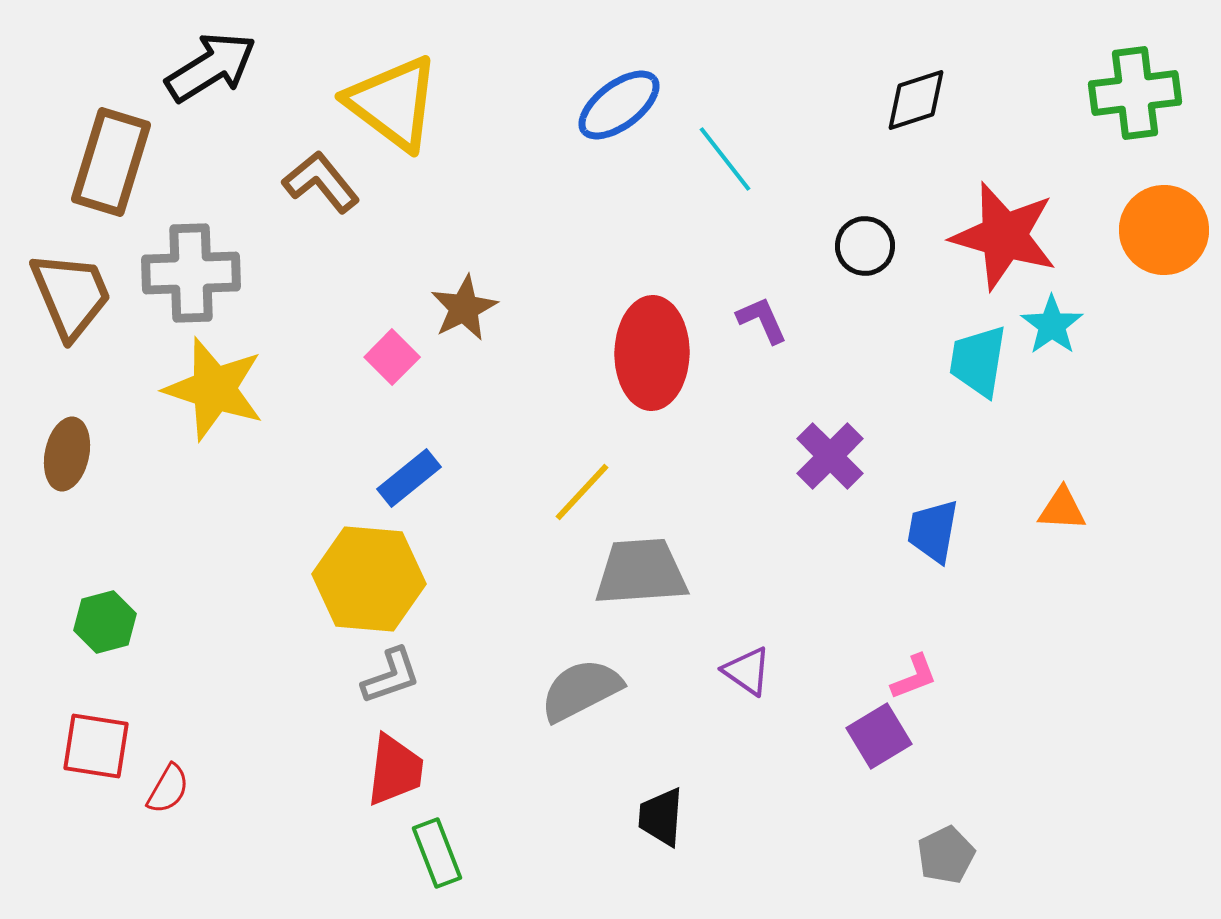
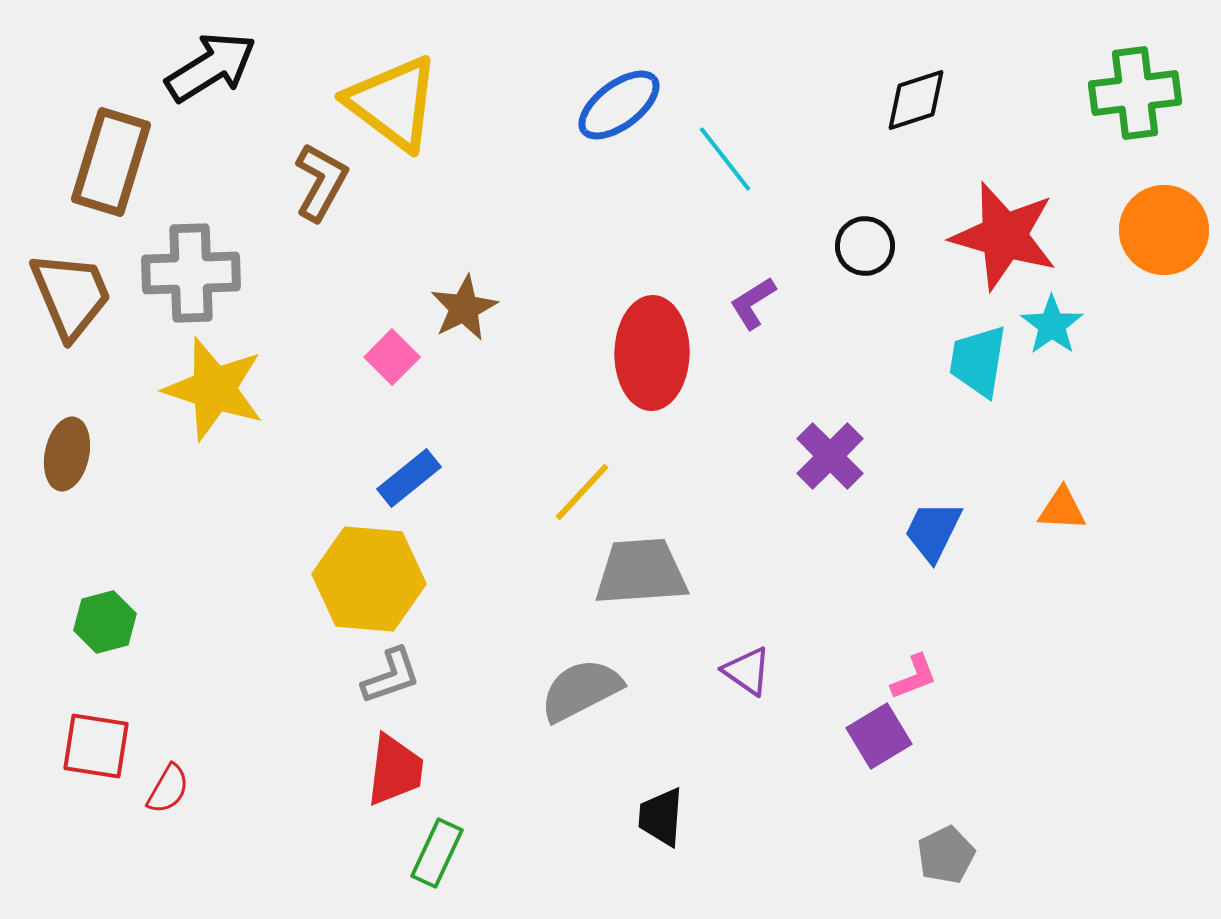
brown L-shape: rotated 68 degrees clockwise
purple L-shape: moved 9 px left, 17 px up; rotated 98 degrees counterclockwise
blue trapezoid: rotated 16 degrees clockwise
green rectangle: rotated 46 degrees clockwise
